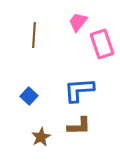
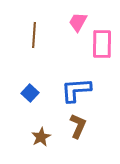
pink trapezoid: rotated 10 degrees counterclockwise
pink rectangle: rotated 20 degrees clockwise
blue L-shape: moved 3 px left
blue square: moved 1 px right, 3 px up
brown L-shape: moved 1 px left; rotated 65 degrees counterclockwise
